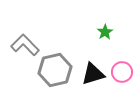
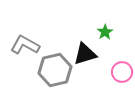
gray L-shape: rotated 16 degrees counterclockwise
black triangle: moved 8 px left, 20 px up
